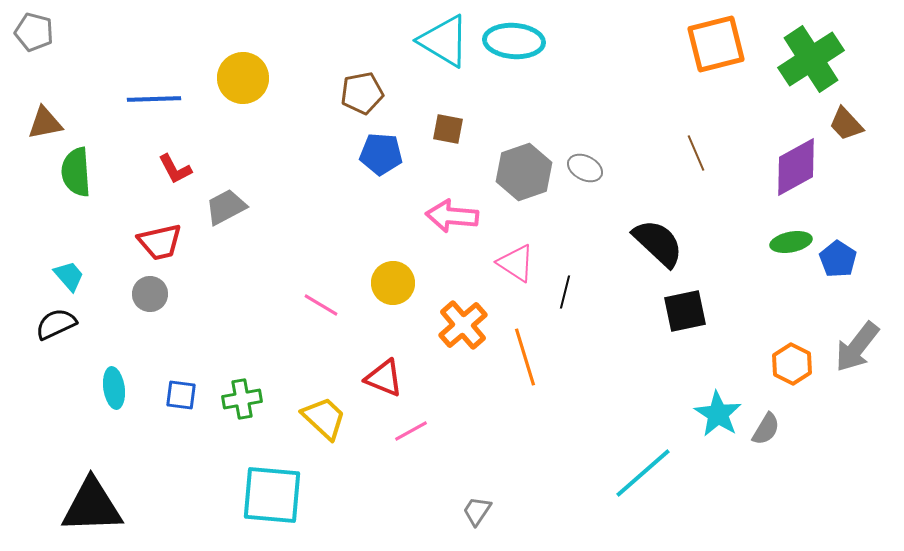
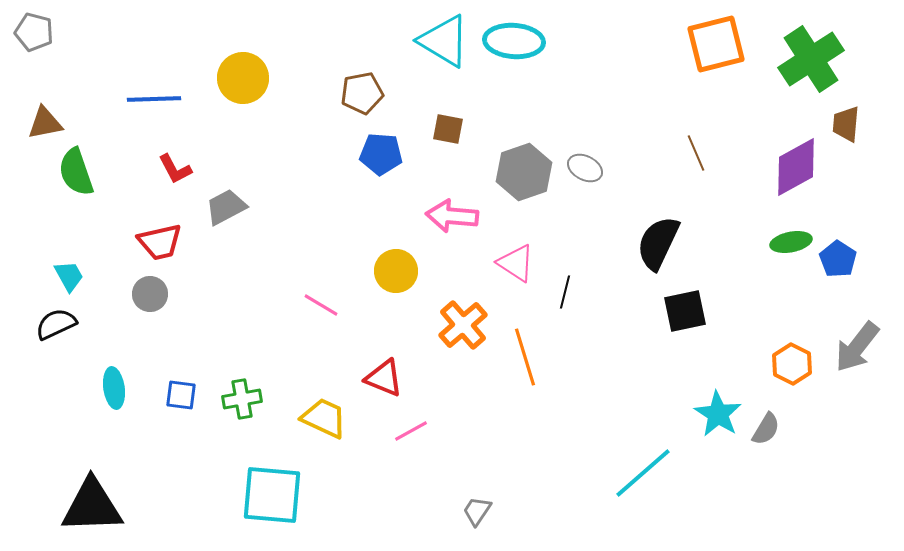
brown trapezoid at (846, 124): rotated 48 degrees clockwise
green semicircle at (76, 172): rotated 15 degrees counterclockwise
black semicircle at (658, 243): rotated 108 degrees counterclockwise
cyan trapezoid at (69, 276): rotated 12 degrees clockwise
yellow circle at (393, 283): moved 3 px right, 12 px up
yellow trapezoid at (324, 418): rotated 18 degrees counterclockwise
